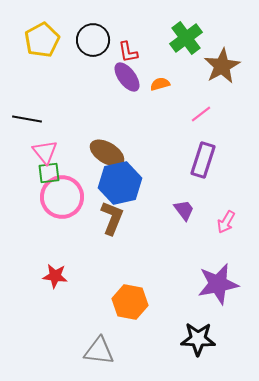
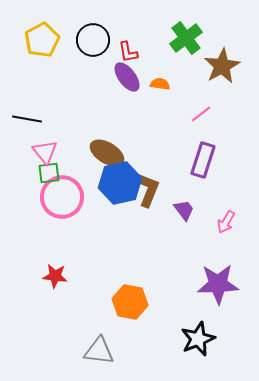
orange semicircle: rotated 24 degrees clockwise
brown L-shape: moved 36 px right, 28 px up
purple star: rotated 9 degrees clockwise
black star: rotated 24 degrees counterclockwise
